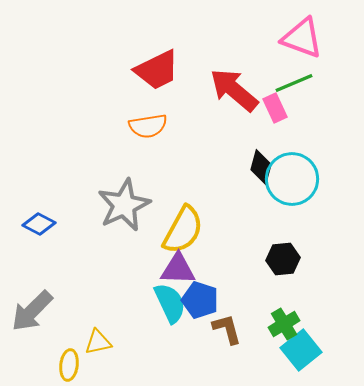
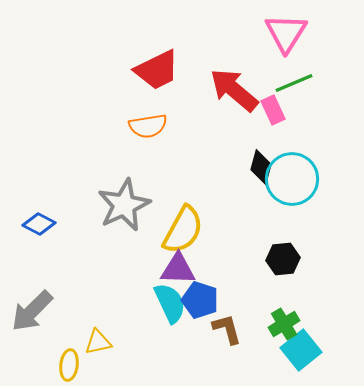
pink triangle: moved 16 px left, 5 px up; rotated 42 degrees clockwise
pink rectangle: moved 2 px left, 2 px down
